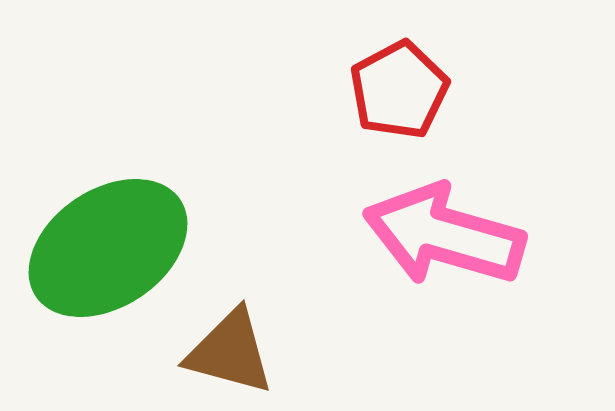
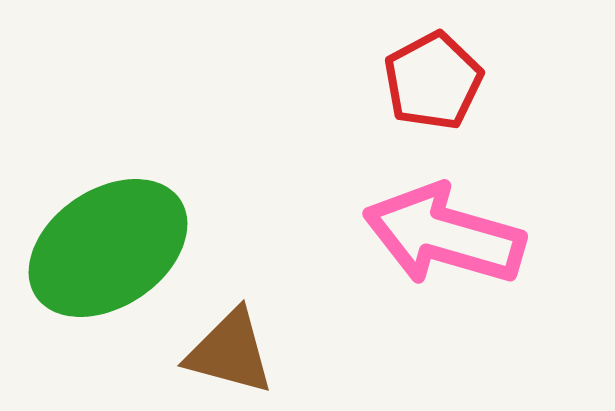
red pentagon: moved 34 px right, 9 px up
